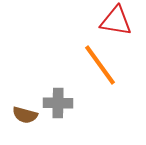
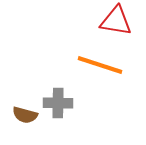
orange line: rotated 36 degrees counterclockwise
